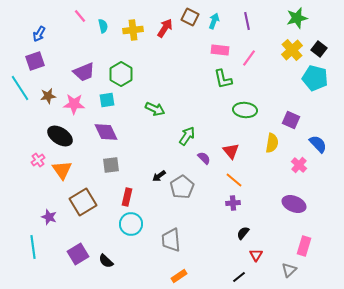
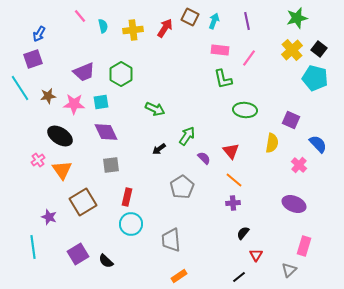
purple square at (35, 61): moved 2 px left, 2 px up
cyan square at (107, 100): moved 6 px left, 2 px down
black arrow at (159, 176): moved 27 px up
